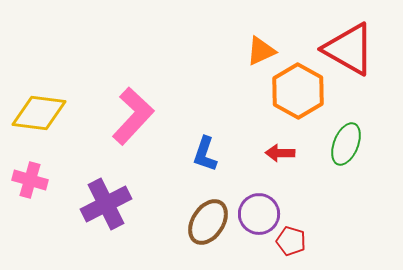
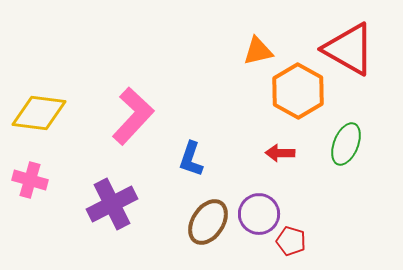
orange triangle: moved 3 px left; rotated 12 degrees clockwise
blue L-shape: moved 14 px left, 5 px down
purple cross: moved 6 px right
